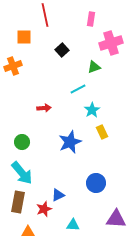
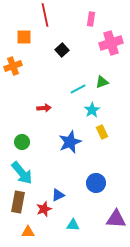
green triangle: moved 8 px right, 15 px down
